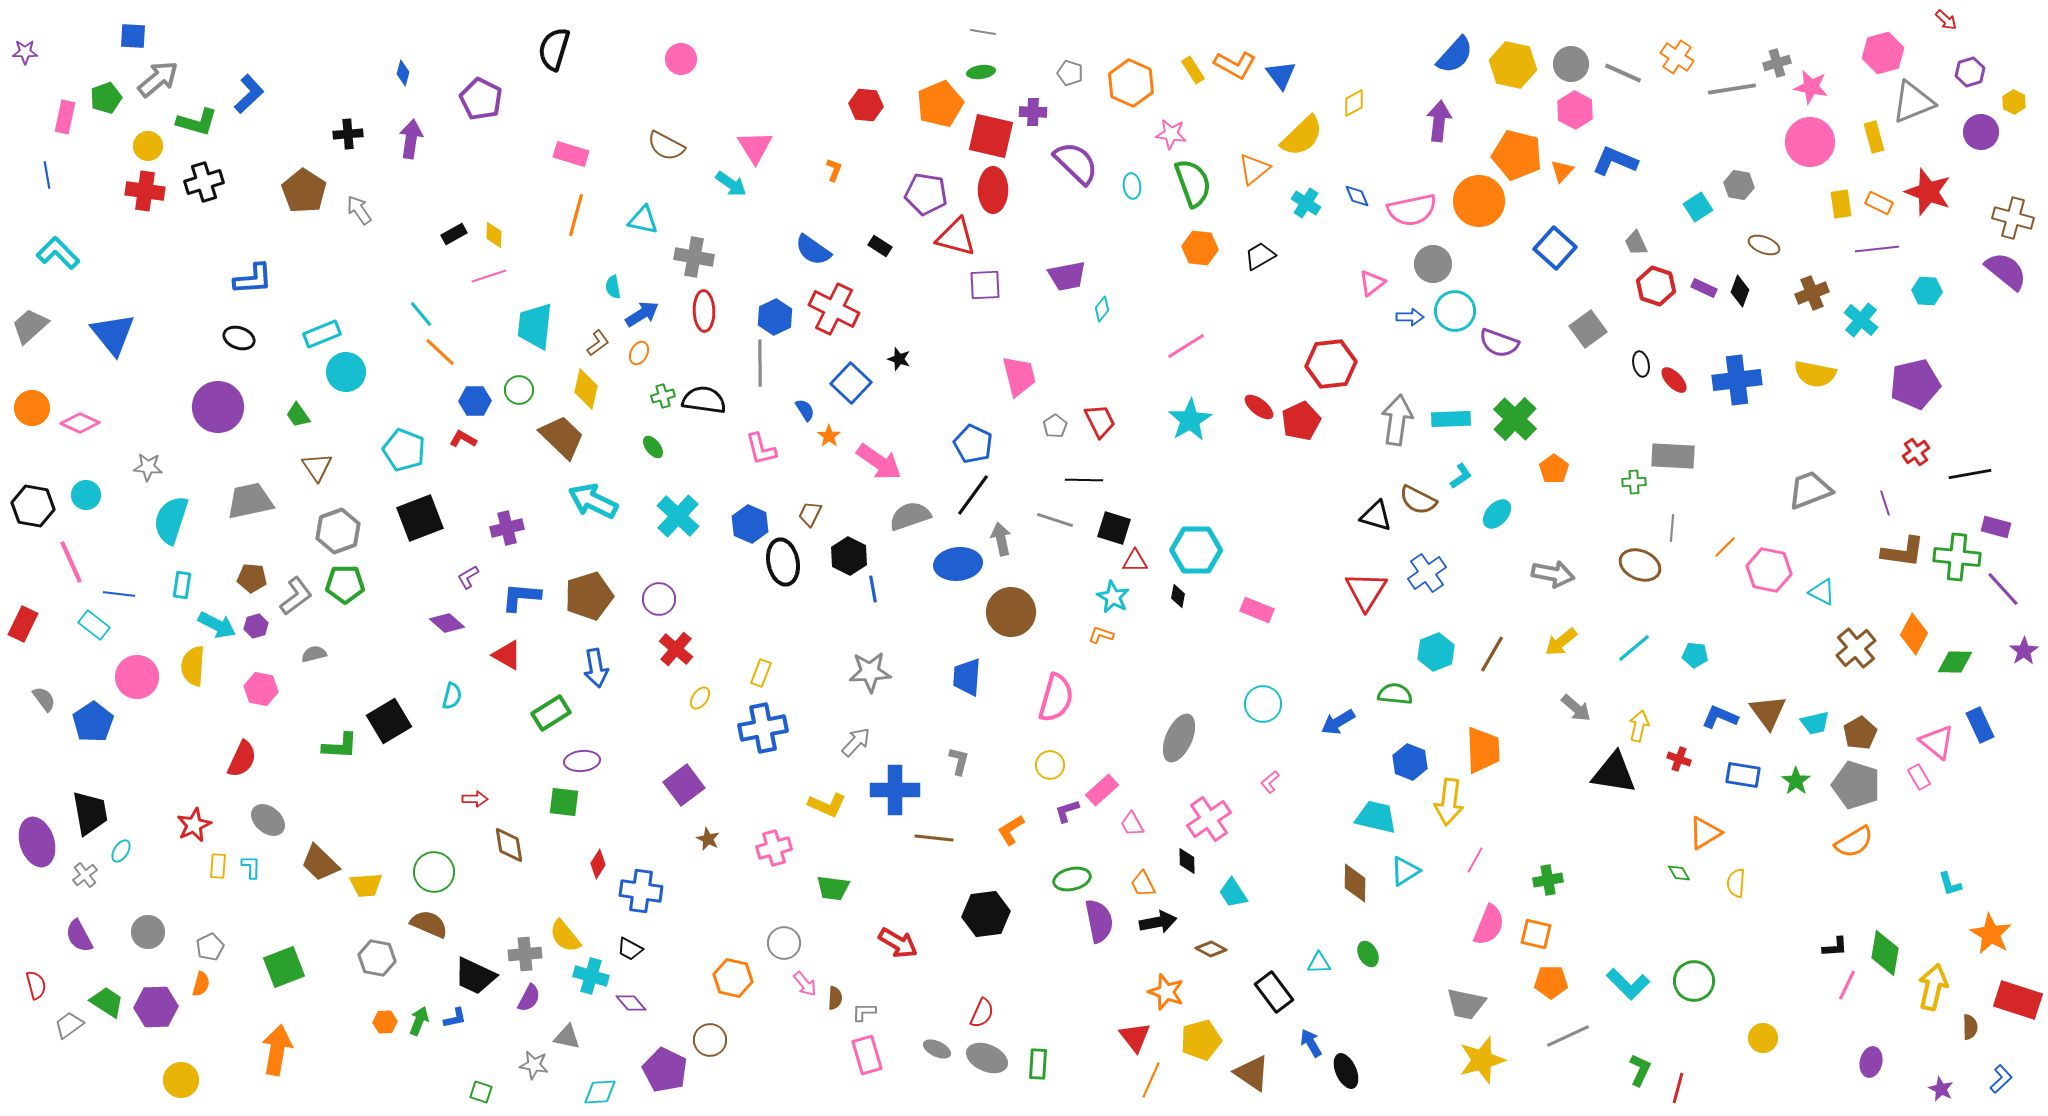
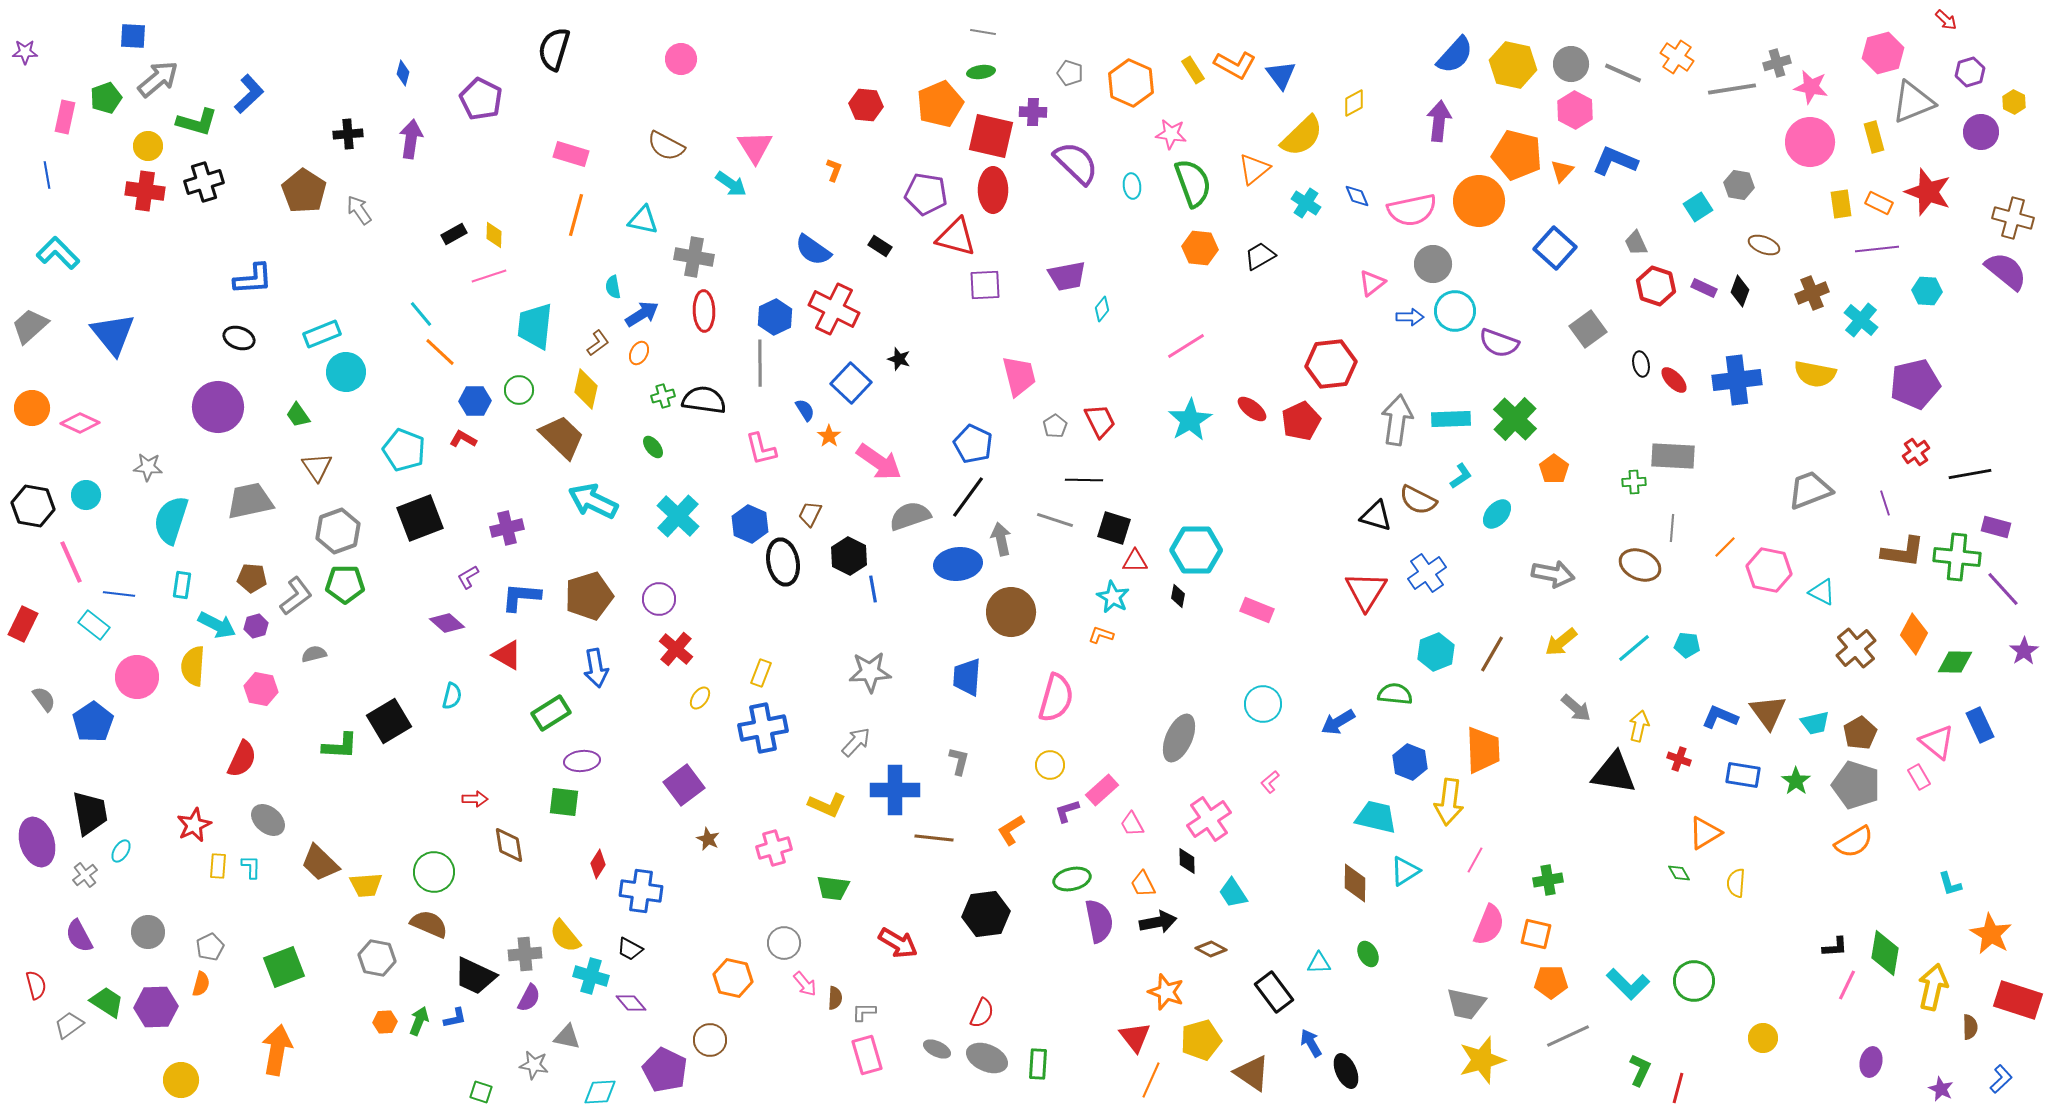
red ellipse at (1259, 407): moved 7 px left, 2 px down
black line at (973, 495): moved 5 px left, 2 px down
cyan pentagon at (1695, 655): moved 8 px left, 10 px up
